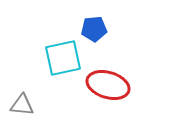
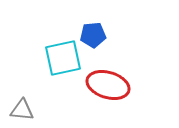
blue pentagon: moved 1 px left, 6 px down
gray triangle: moved 5 px down
